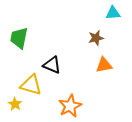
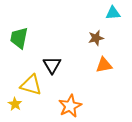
black triangle: rotated 36 degrees clockwise
